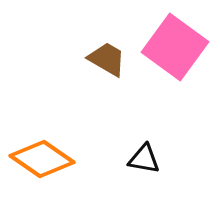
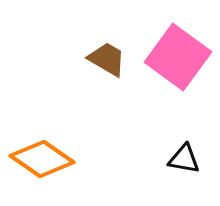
pink square: moved 3 px right, 10 px down
black triangle: moved 40 px right
